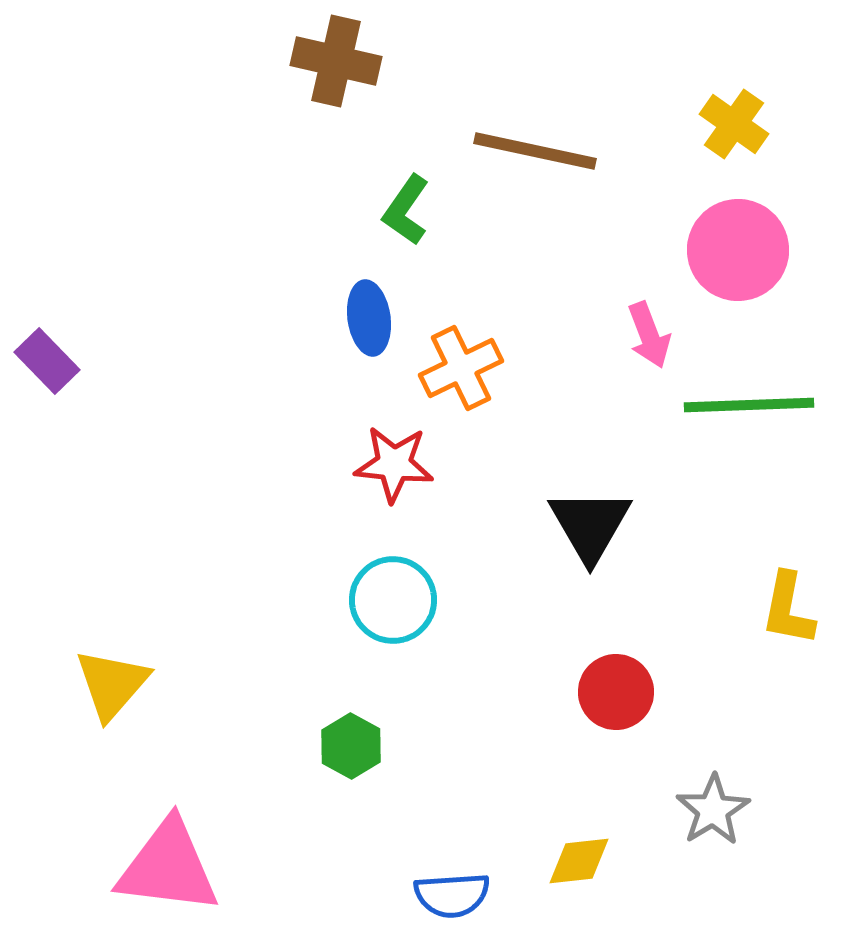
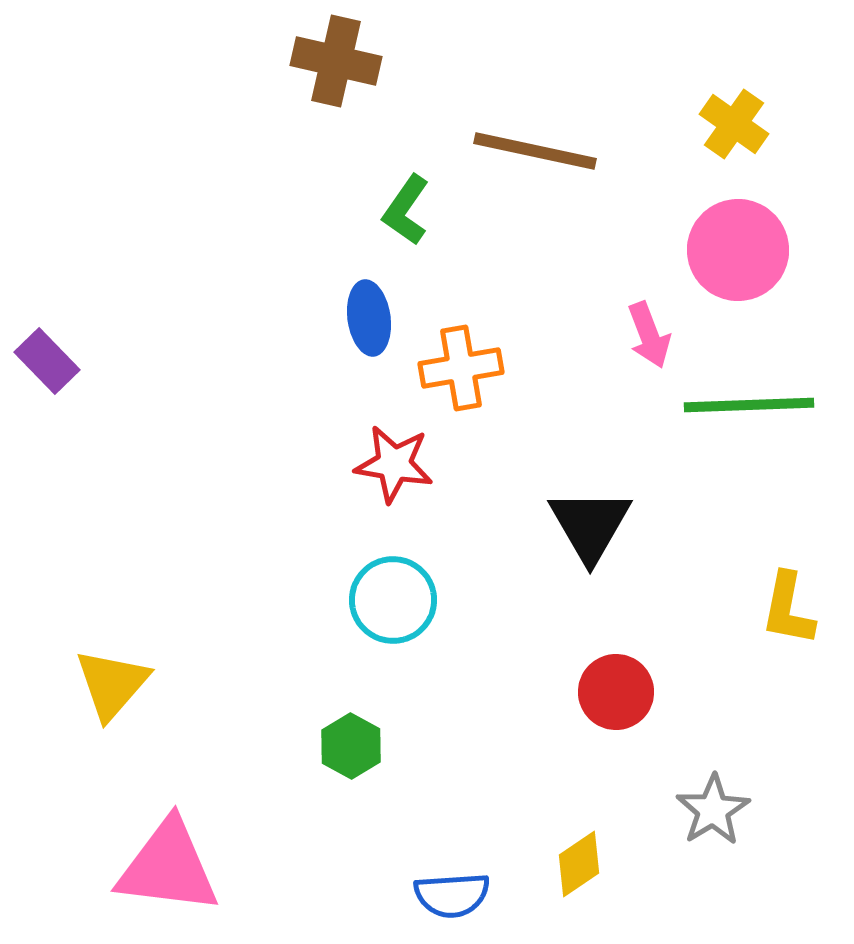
orange cross: rotated 16 degrees clockwise
red star: rotated 4 degrees clockwise
yellow diamond: moved 3 px down; rotated 28 degrees counterclockwise
